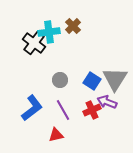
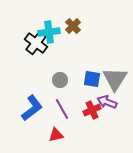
black cross: moved 2 px right
blue square: moved 2 px up; rotated 24 degrees counterclockwise
purple line: moved 1 px left, 1 px up
